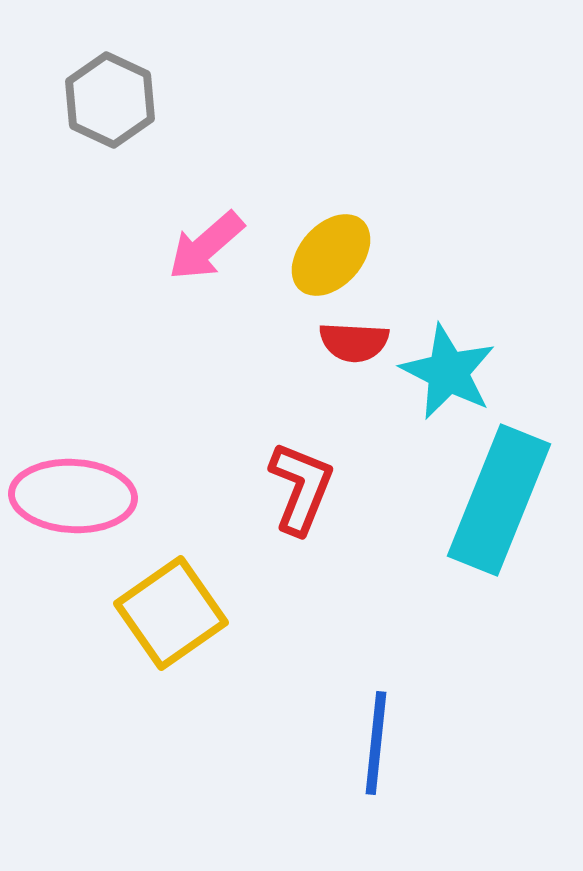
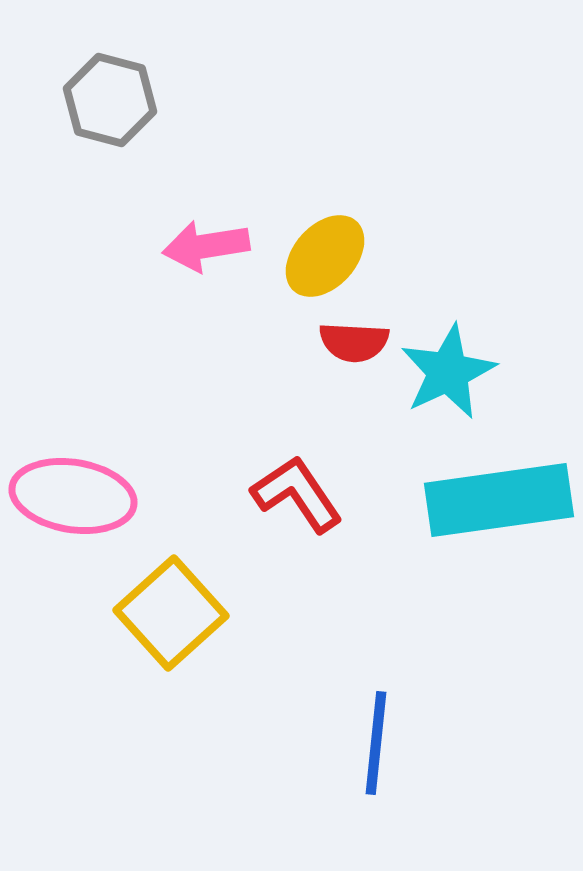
gray hexagon: rotated 10 degrees counterclockwise
pink arrow: rotated 32 degrees clockwise
yellow ellipse: moved 6 px left, 1 px down
cyan star: rotated 20 degrees clockwise
red L-shape: moved 4 px left, 6 px down; rotated 56 degrees counterclockwise
pink ellipse: rotated 6 degrees clockwise
cyan rectangle: rotated 60 degrees clockwise
yellow square: rotated 7 degrees counterclockwise
